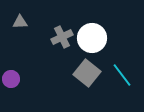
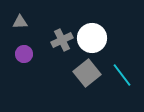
gray cross: moved 3 px down
gray square: rotated 12 degrees clockwise
purple circle: moved 13 px right, 25 px up
